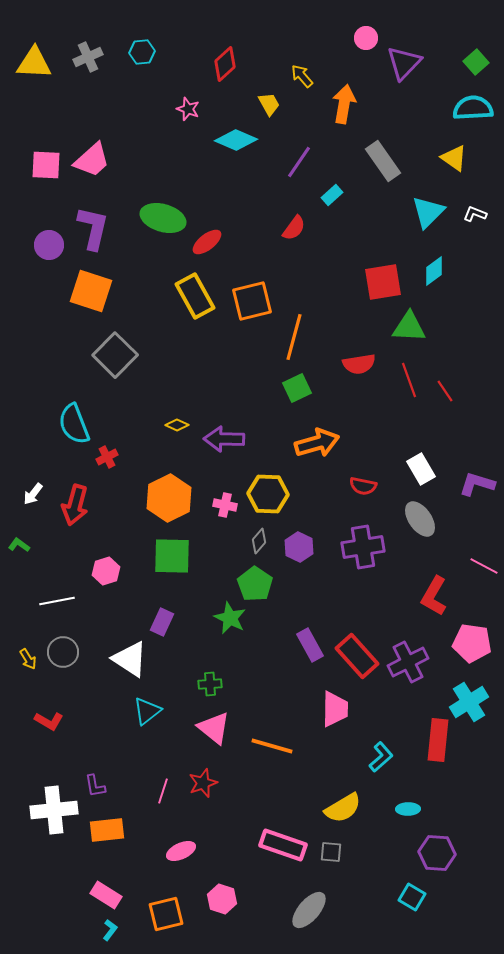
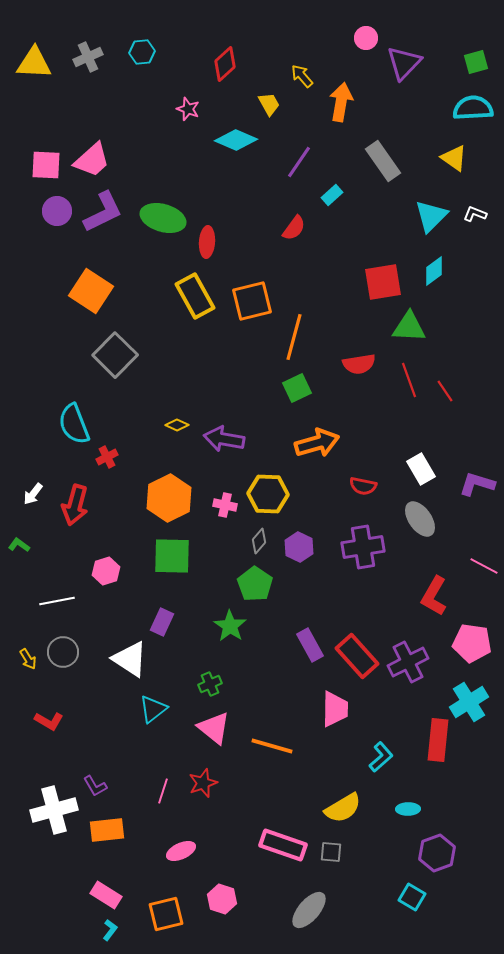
green square at (476, 62): rotated 25 degrees clockwise
orange arrow at (344, 104): moved 3 px left, 2 px up
cyan triangle at (428, 212): moved 3 px right, 4 px down
purple L-shape at (93, 228): moved 10 px right, 16 px up; rotated 51 degrees clockwise
red ellipse at (207, 242): rotated 48 degrees counterclockwise
purple circle at (49, 245): moved 8 px right, 34 px up
orange square at (91, 291): rotated 15 degrees clockwise
purple arrow at (224, 439): rotated 9 degrees clockwise
green star at (230, 618): moved 8 px down; rotated 8 degrees clockwise
green cross at (210, 684): rotated 20 degrees counterclockwise
cyan triangle at (147, 711): moved 6 px right, 2 px up
purple L-shape at (95, 786): rotated 20 degrees counterclockwise
white cross at (54, 810): rotated 9 degrees counterclockwise
purple hexagon at (437, 853): rotated 24 degrees counterclockwise
